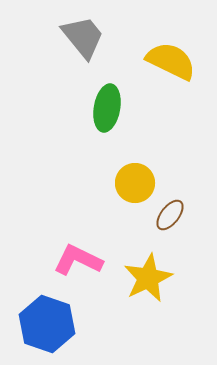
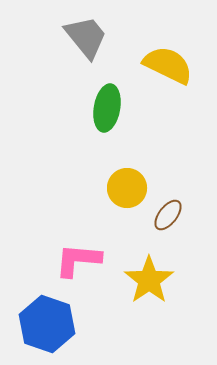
gray trapezoid: moved 3 px right
yellow semicircle: moved 3 px left, 4 px down
yellow circle: moved 8 px left, 5 px down
brown ellipse: moved 2 px left
pink L-shape: rotated 21 degrees counterclockwise
yellow star: moved 1 px right, 2 px down; rotated 9 degrees counterclockwise
